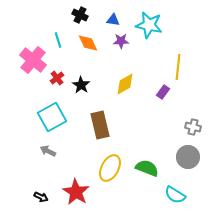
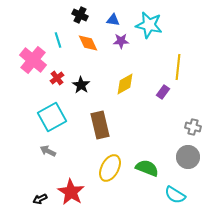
red star: moved 5 px left
black arrow: moved 1 px left, 2 px down; rotated 128 degrees clockwise
